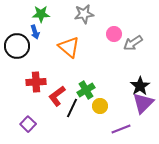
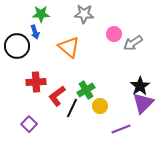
gray star: rotated 12 degrees clockwise
purple square: moved 1 px right
